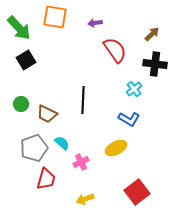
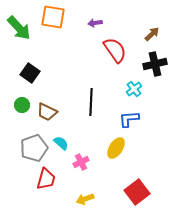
orange square: moved 2 px left
black square: moved 4 px right, 13 px down; rotated 24 degrees counterclockwise
black cross: rotated 20 degrees counterclockwise
black line: moved 8 px right, 2 px down
green circle: moved 1 px right, 1 px down
brown trapezoid: moved 2 px up
blue L-shape: rotated 145 degrees clockwise
cyan semicircle: moved 1 px left
yellow ellipse: rotated 30 degrees counterclockwise
